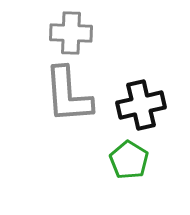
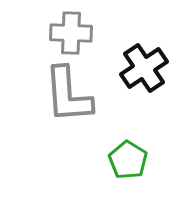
black cross: moved 3 px right, 37 px up; rotated 21 degrees counterclockwise
green pentagon: moved 1 px left
